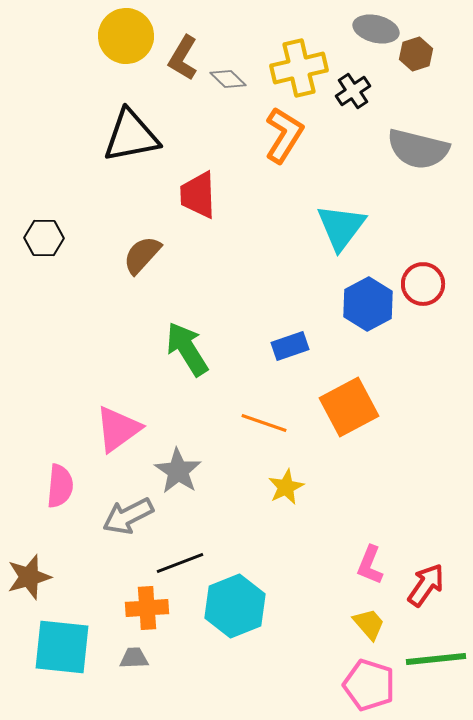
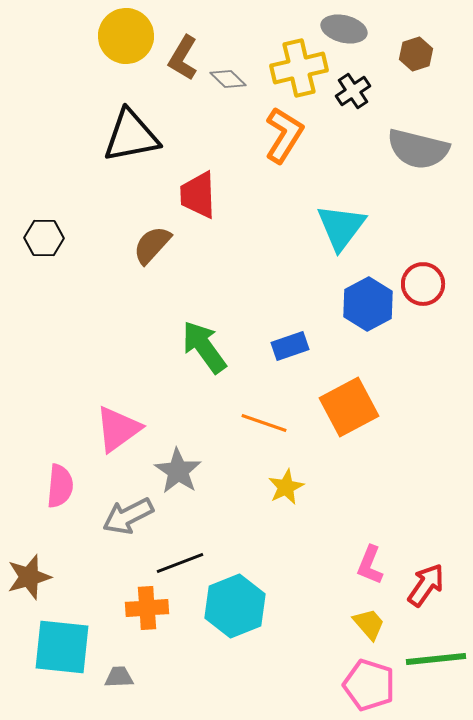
gray ellipse: moved 32 px left
brown semicircle: moved 10 px right, 10 px up
green arrow: moved 17 px right, 2 px up; rotated 4 degrees counterclockwise
gray trapezoid: moved 15 px left, 19 px down
